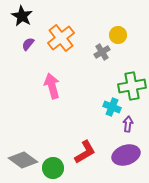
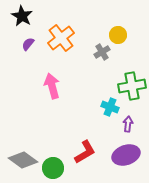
cyan cross: moved 2 px left
